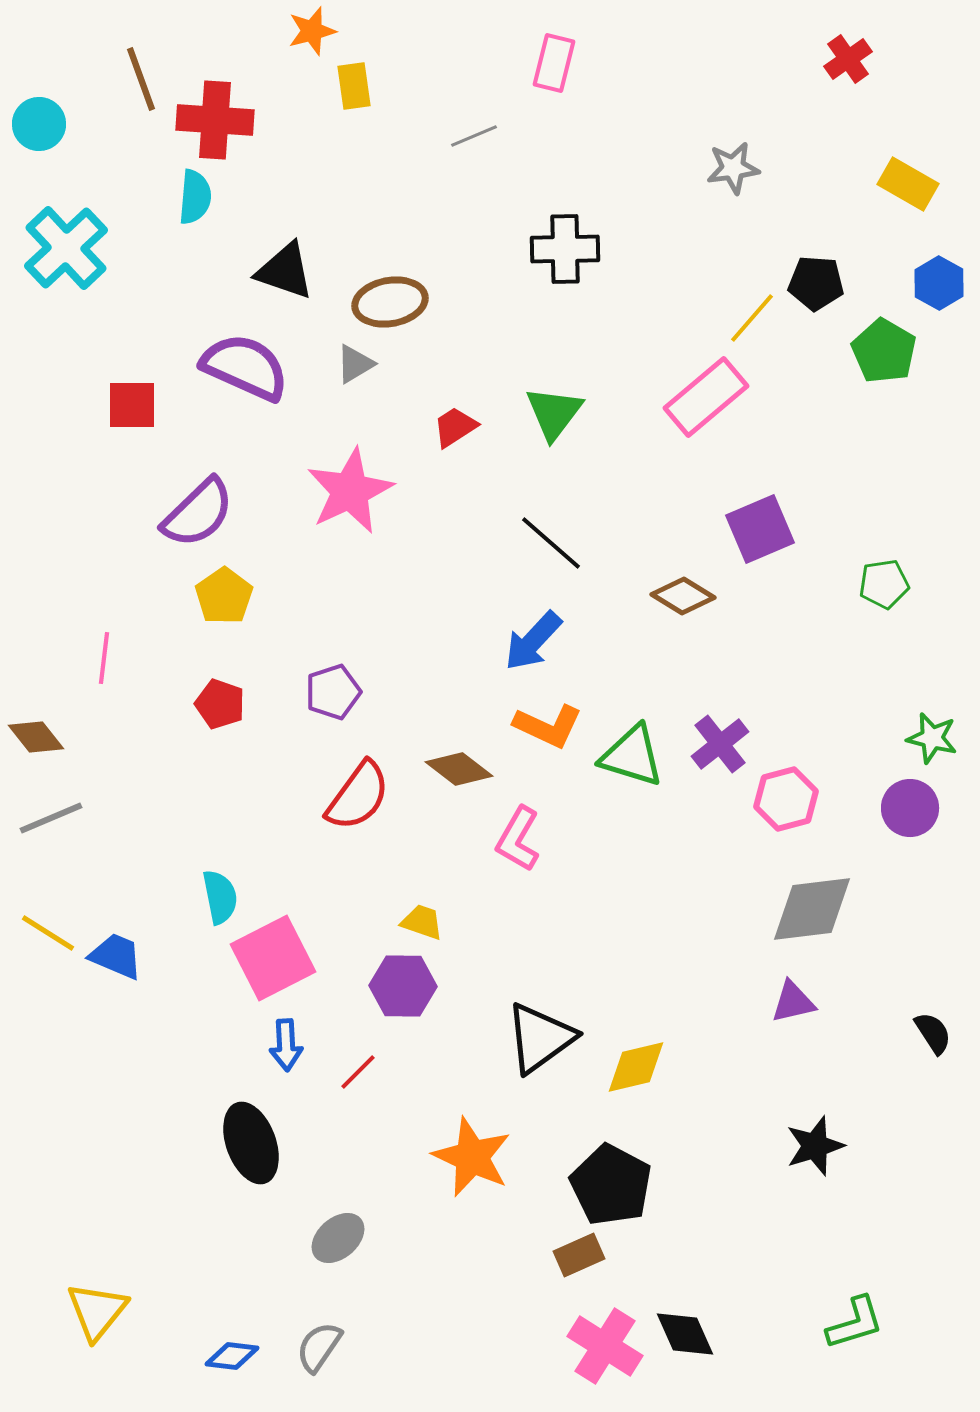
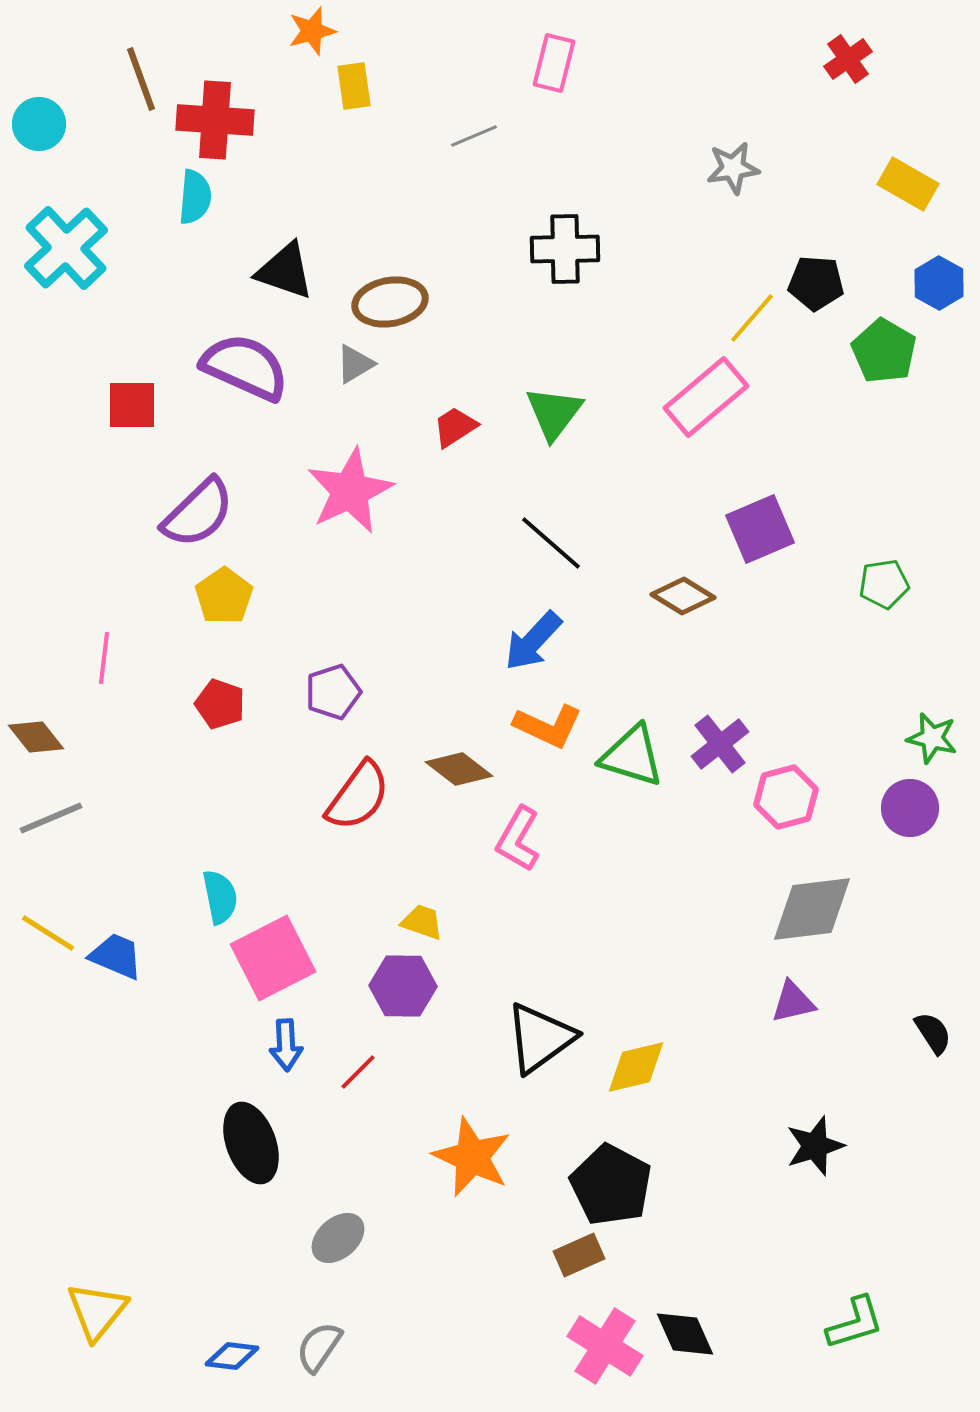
pink hexagon at (786, 799): moved 2 px up
